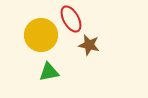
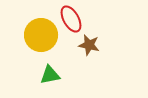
green triangle: moved 1 px right, 3 px down
